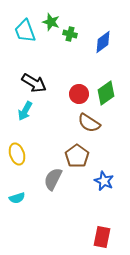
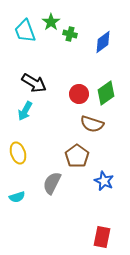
green star: rotated 18 degrees clockwise
brown semicircle: moved 3 px right, 1 px down; rotated 15 degrees counterclockwise
yellow ellipse: moved 1 px right, 1 px up
gray semicircle: moved 1 px left, 4 px down
cyan semicircle: moved 1 px up
